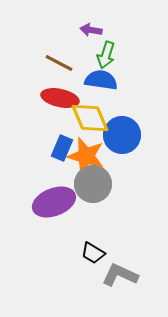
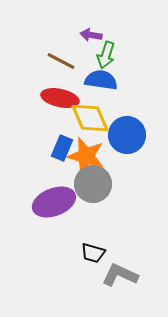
purple arrow: moved 5 px down
brown line: moved 2 px right, 2 px up
blue circle: moved 5 px right
black trapezoid: rotated 15 degrees counterclockwise
